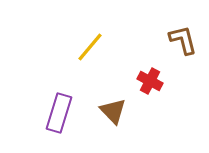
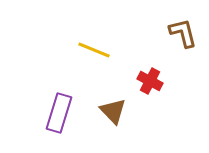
brown L-shape: moved 7 px up
yellow line: moved 4 px right, 3 px down; rotated 72 degrees clockwise
